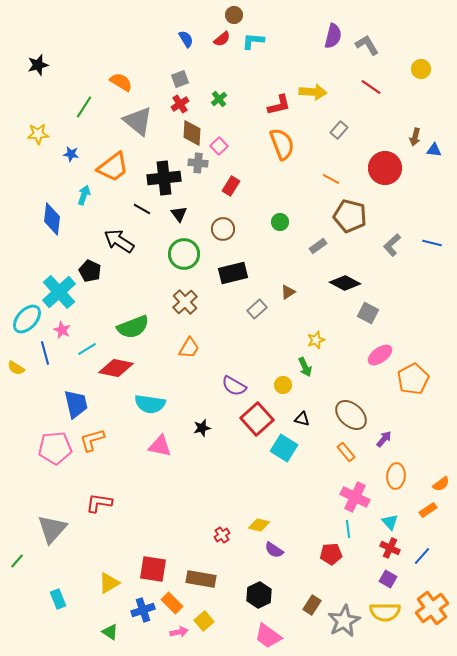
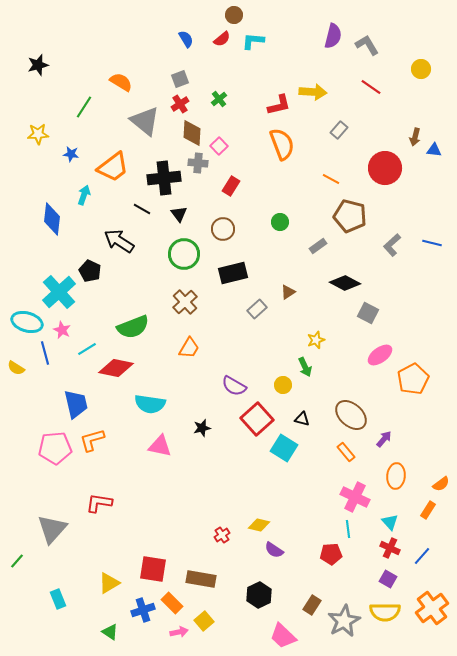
gray triangle at (138, 121): moved 7 px right
cyan ellipse at (27, 319): moved 3 px down; rotated 64 degrees clockwise
orange rectangle at (428, 510): rotated 24 degrees counterclockwise
pink trapezoid at (268, 636): moved 15 px right; rotated 8 degrees clockwise
